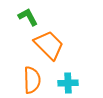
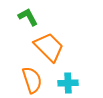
orange trapezoid: moved 2 px down
orange semicircle: rotated 16 degrees counterclockwise
